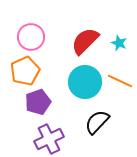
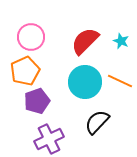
cyan star: moved 2 px right, 2 px up
purple pentagon: moved 1 px left, 1 px up
